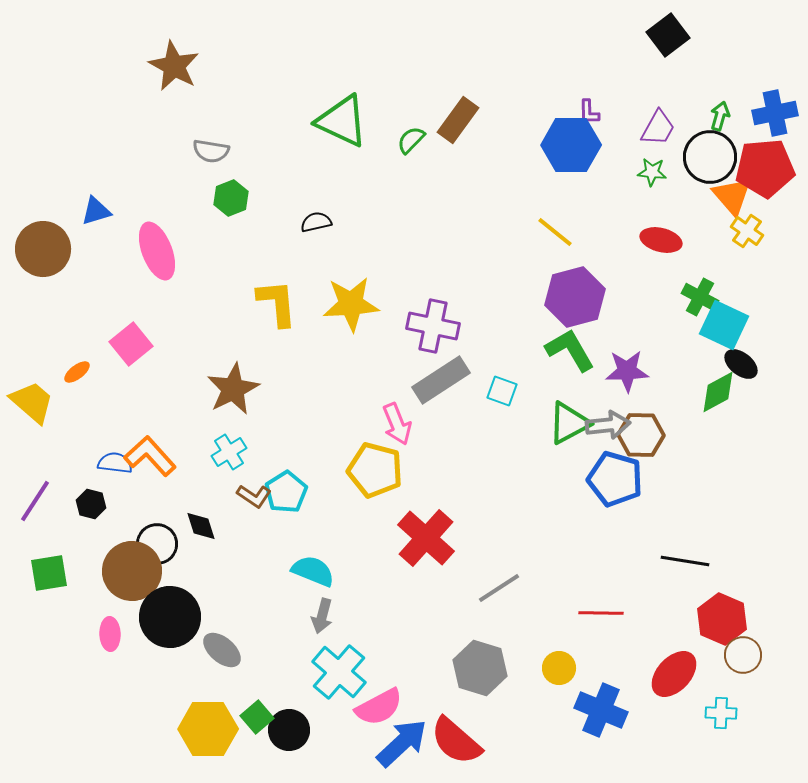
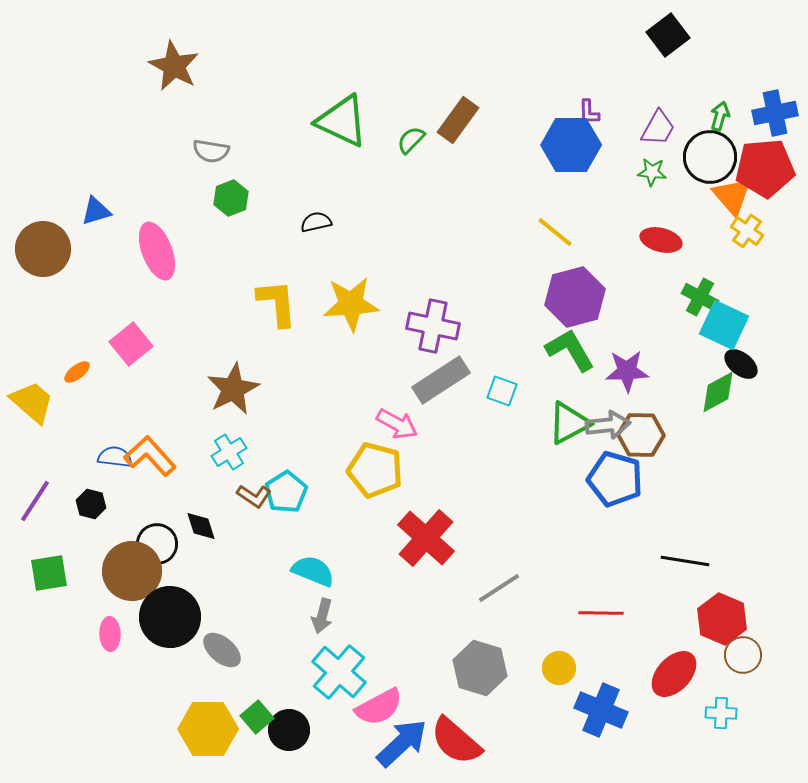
pink arrow at (397, 424): rotated 39 degrees counterclockwise
blue semicircle at (115, 463): moved 6 px up
